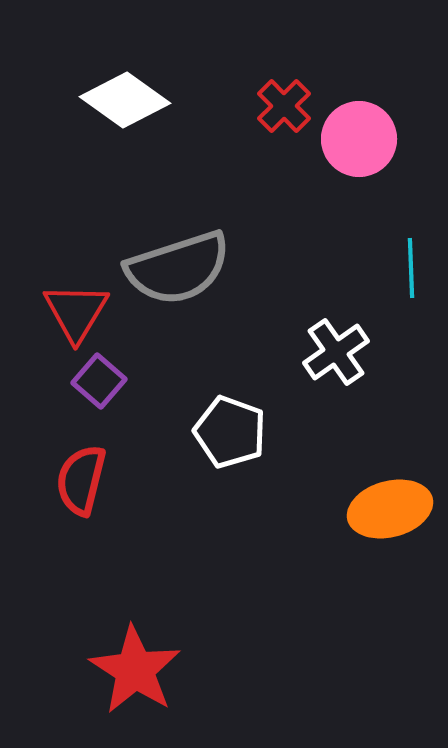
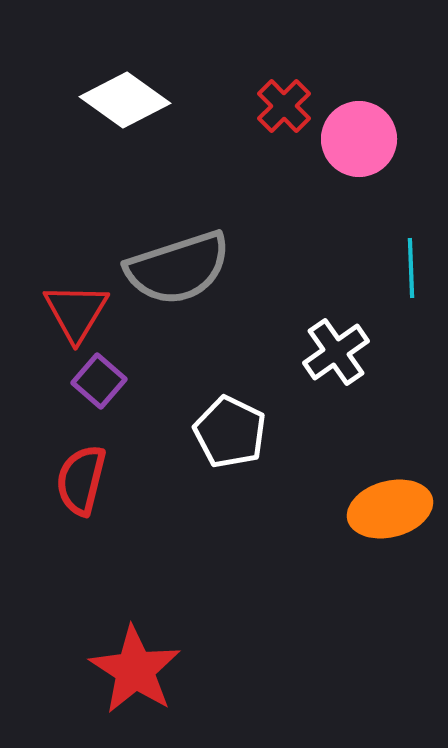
white pentagon: rotated 6 degrees clockwise
